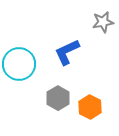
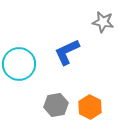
gray star: rotated 20 degrees clockwise
gray hexagon: moved 2 px left, 7 px down; rotated 20 degrees clockwise
